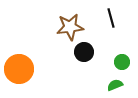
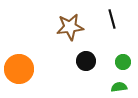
black line: moved 1 px right, 1 px down
black circle: moved 2 px right, 9 px down
green circle: moved 1 px right
green semicircle: moved 4 px right, 2 px down; rotated 14 degrees clockwise
